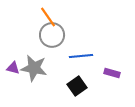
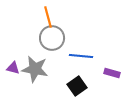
orange line: rotated 20 degrees clockwise
gray circle: moved 3 px down
blue line: rotated 10 degrees clockwise
gray star: moved 1 px right, 1 px down
